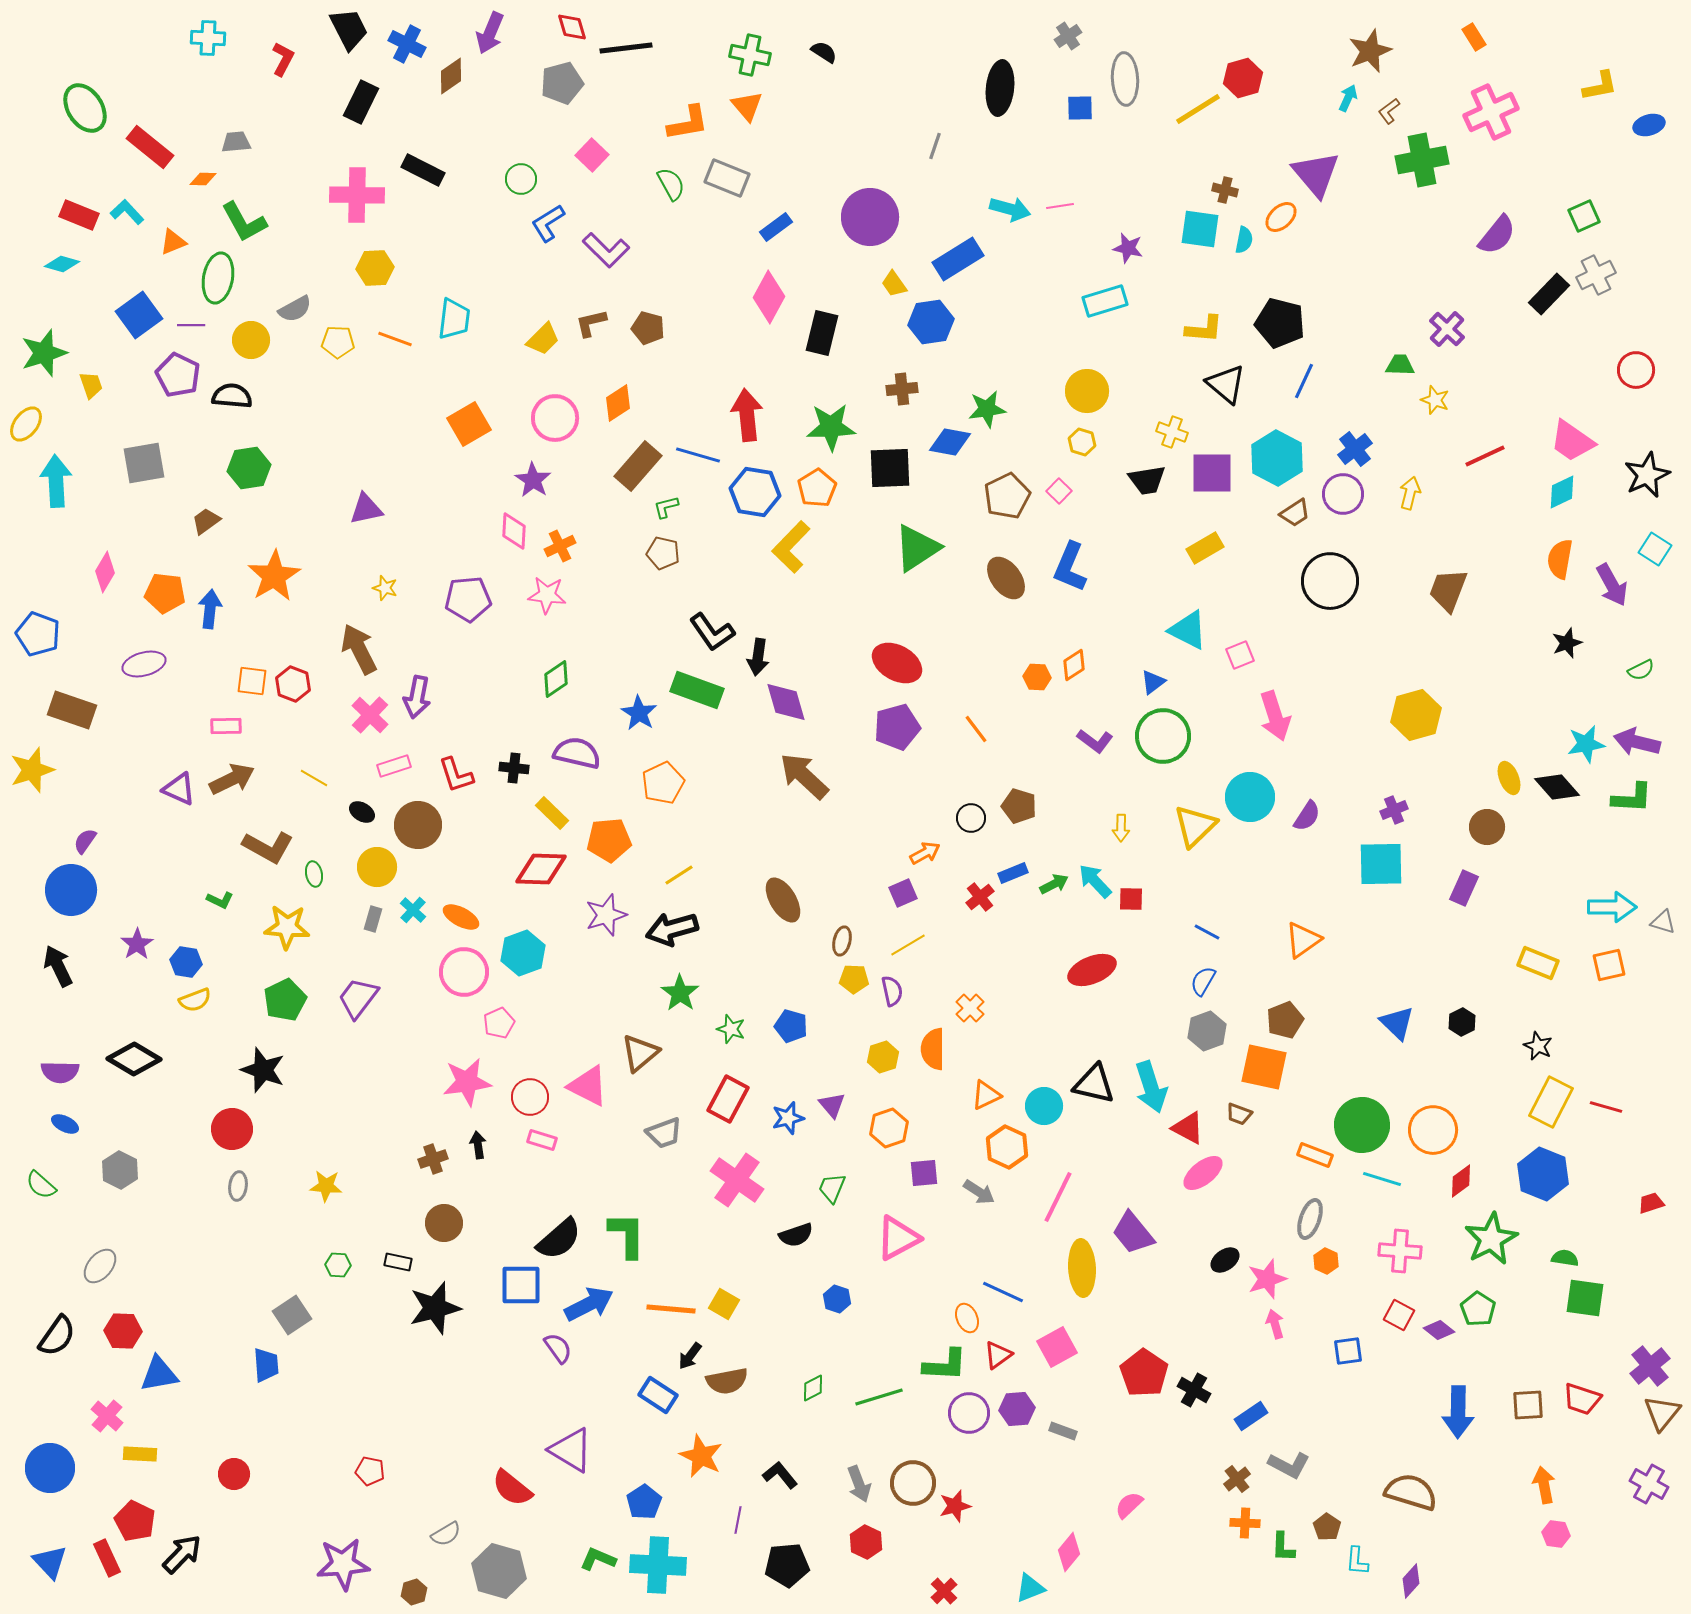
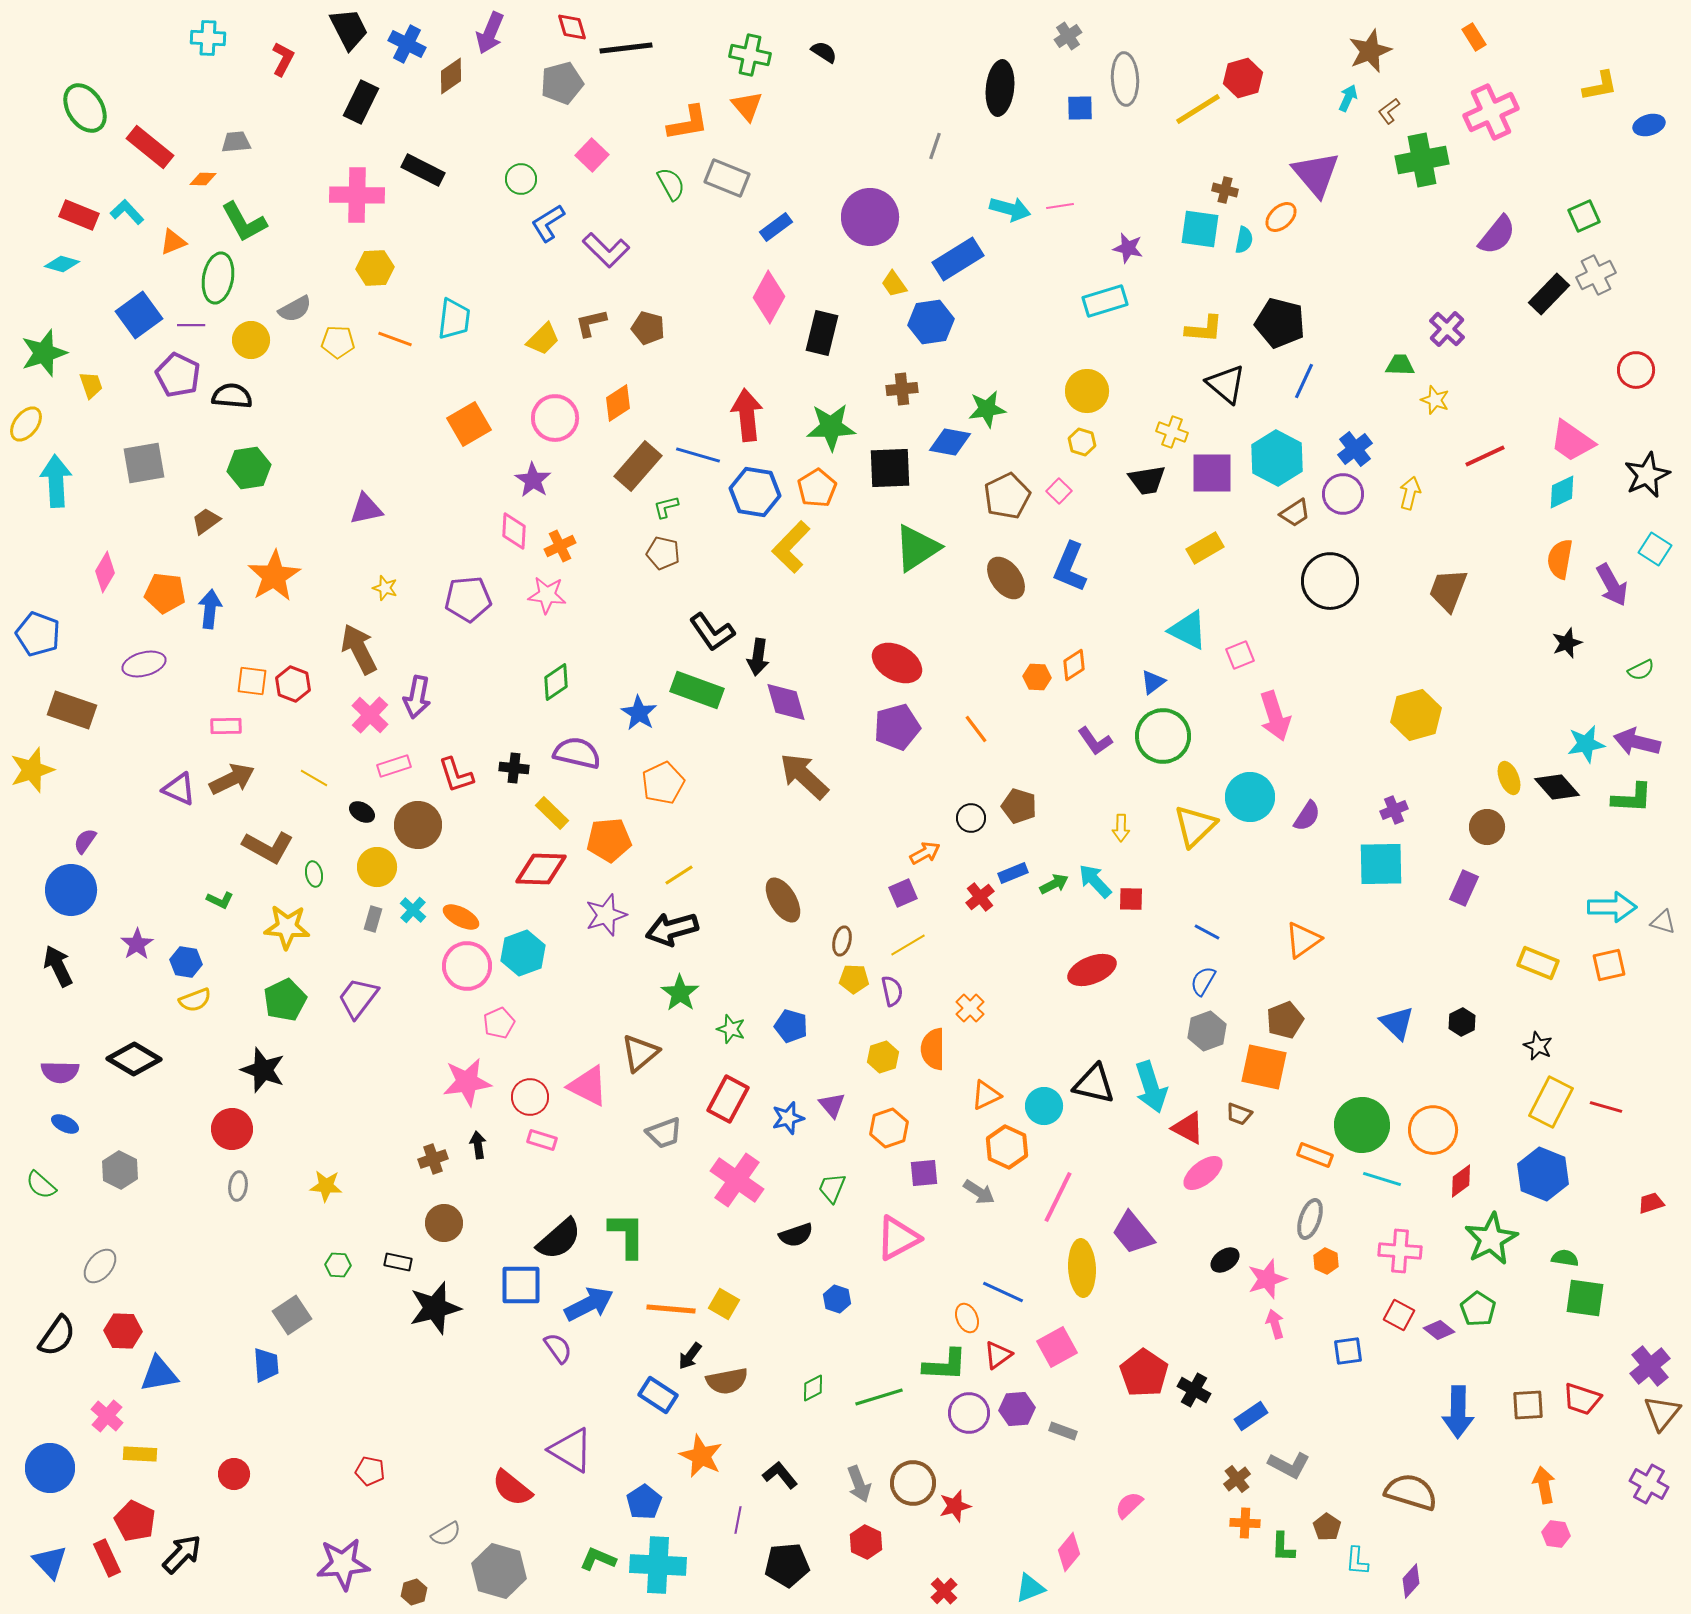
green diamond at (556, 679): moved 3 px down
purple L-shape at (1095, 741): rotated 18 degrees clockwise
pink circle at (464, 972): moved 3 px right, 6 px up
